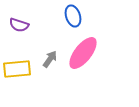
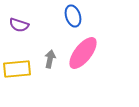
gray arrow: rotated 24 degrees counterclockwise
